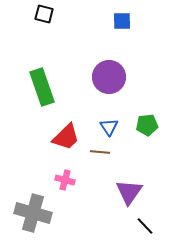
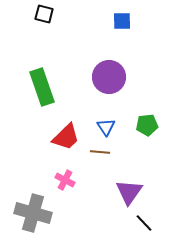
blue triangle: moved 3 px left
pink cross: rotated 12 degrees clockwise
black line: moved 1 px left, 3 px up
